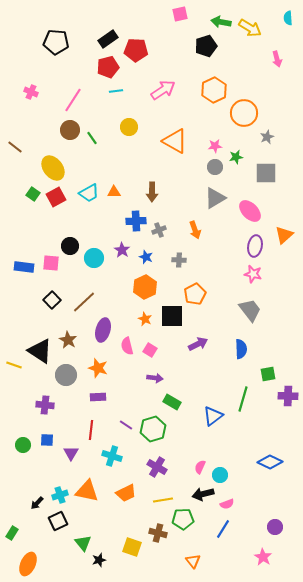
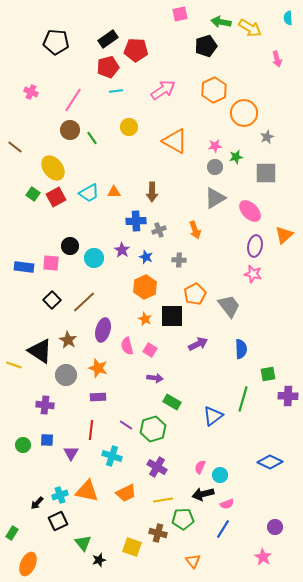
gray trapezoid at (250, 310): moved 21 px left, 4 px up
